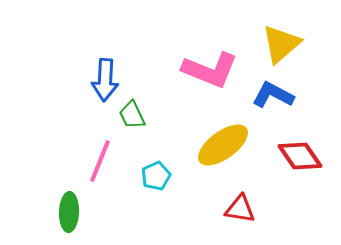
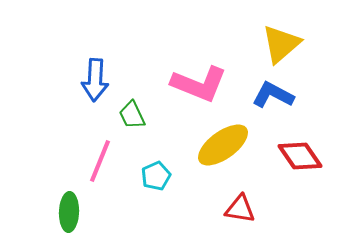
pink L-shape: moved 11 px left, 14 px down
blue arrow: moved 10 px left
